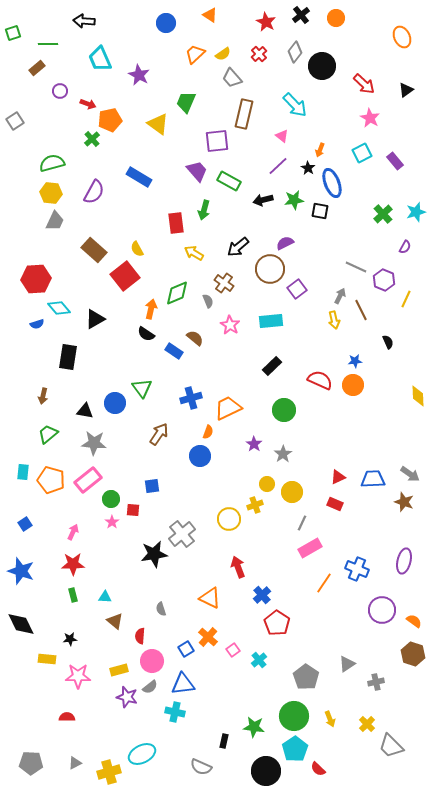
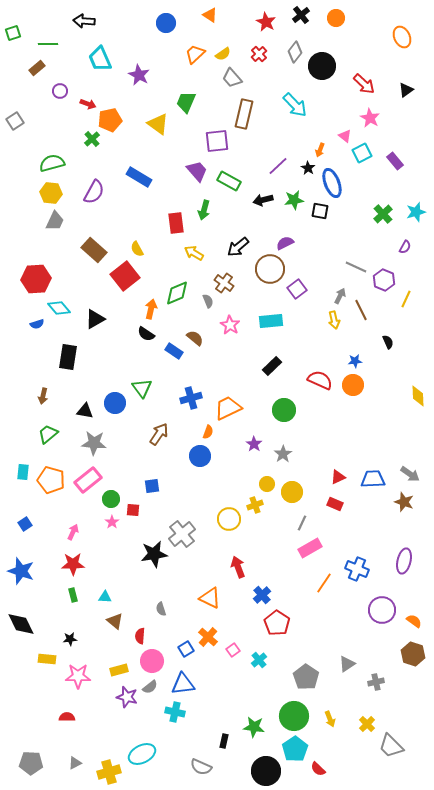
pink triangle at (282, 136): moved 63 px right
